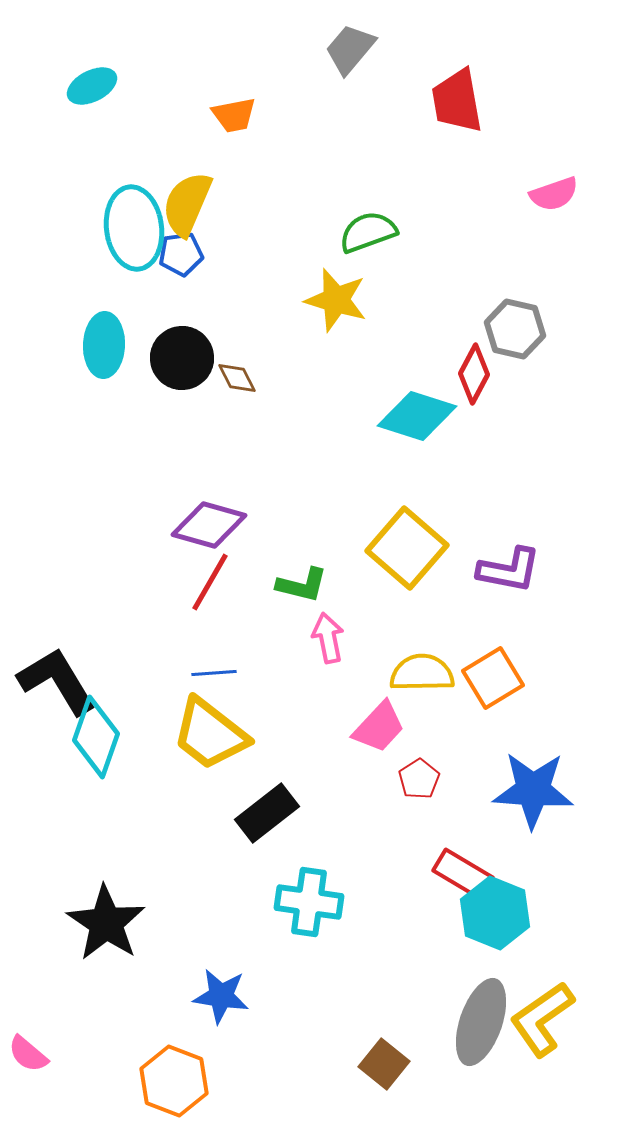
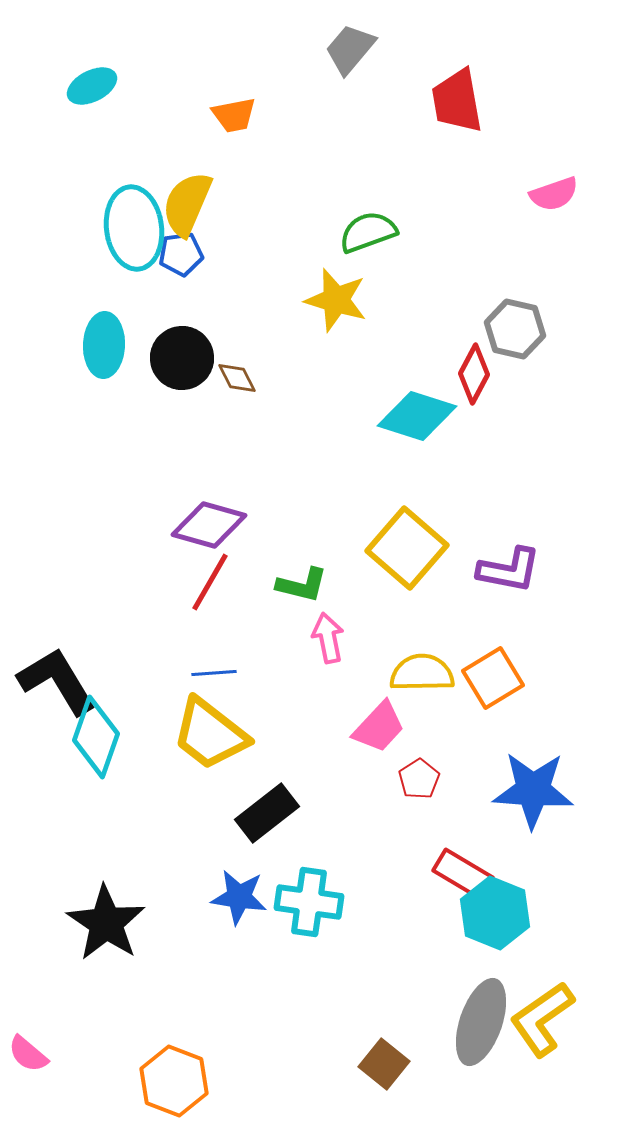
blue star at (221, 996): moved 18 px right, 99 px up
